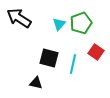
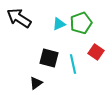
cyan triangle: rotated 24 degrees clockwise
cyan line: rotated 24 degrees counterclockwise
black triangle: rotated 48 degrees counterclockwise
